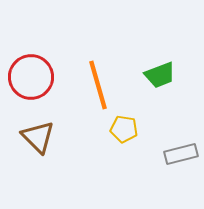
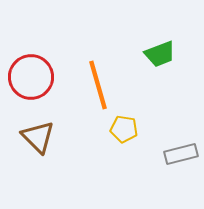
green trapezoid: moved 21 px up
